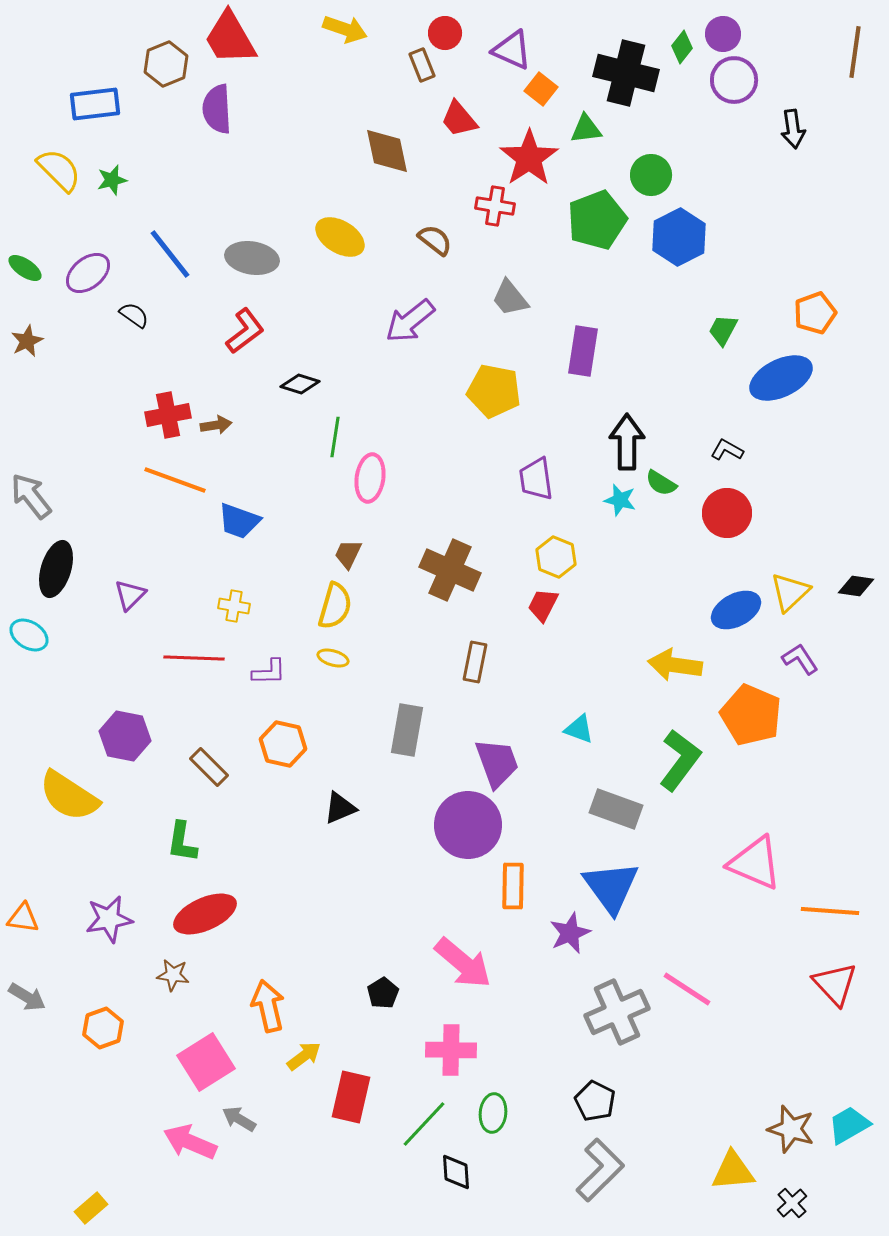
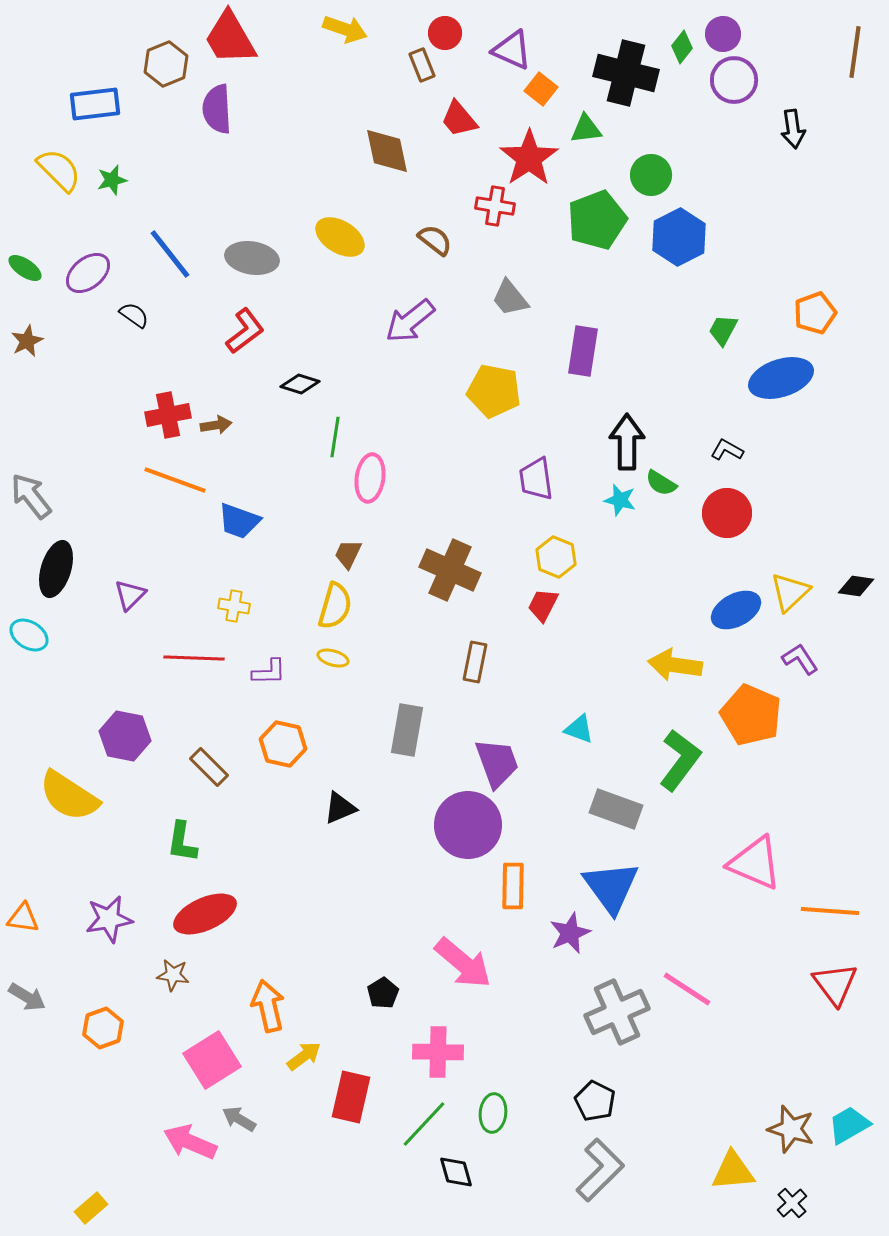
blue ellipse at (781, 378): rotated 8 degrees clockwise
red triangle at (835, 984): rotated 6 degrees clockwise
pink cross at (451, 1050): moved 13 px left, 2 px down
pink square at (206, 1062): moved 6 px right, 2 px up
black diamond at (456, 1172): rotated 12 degrees counterclockwise
